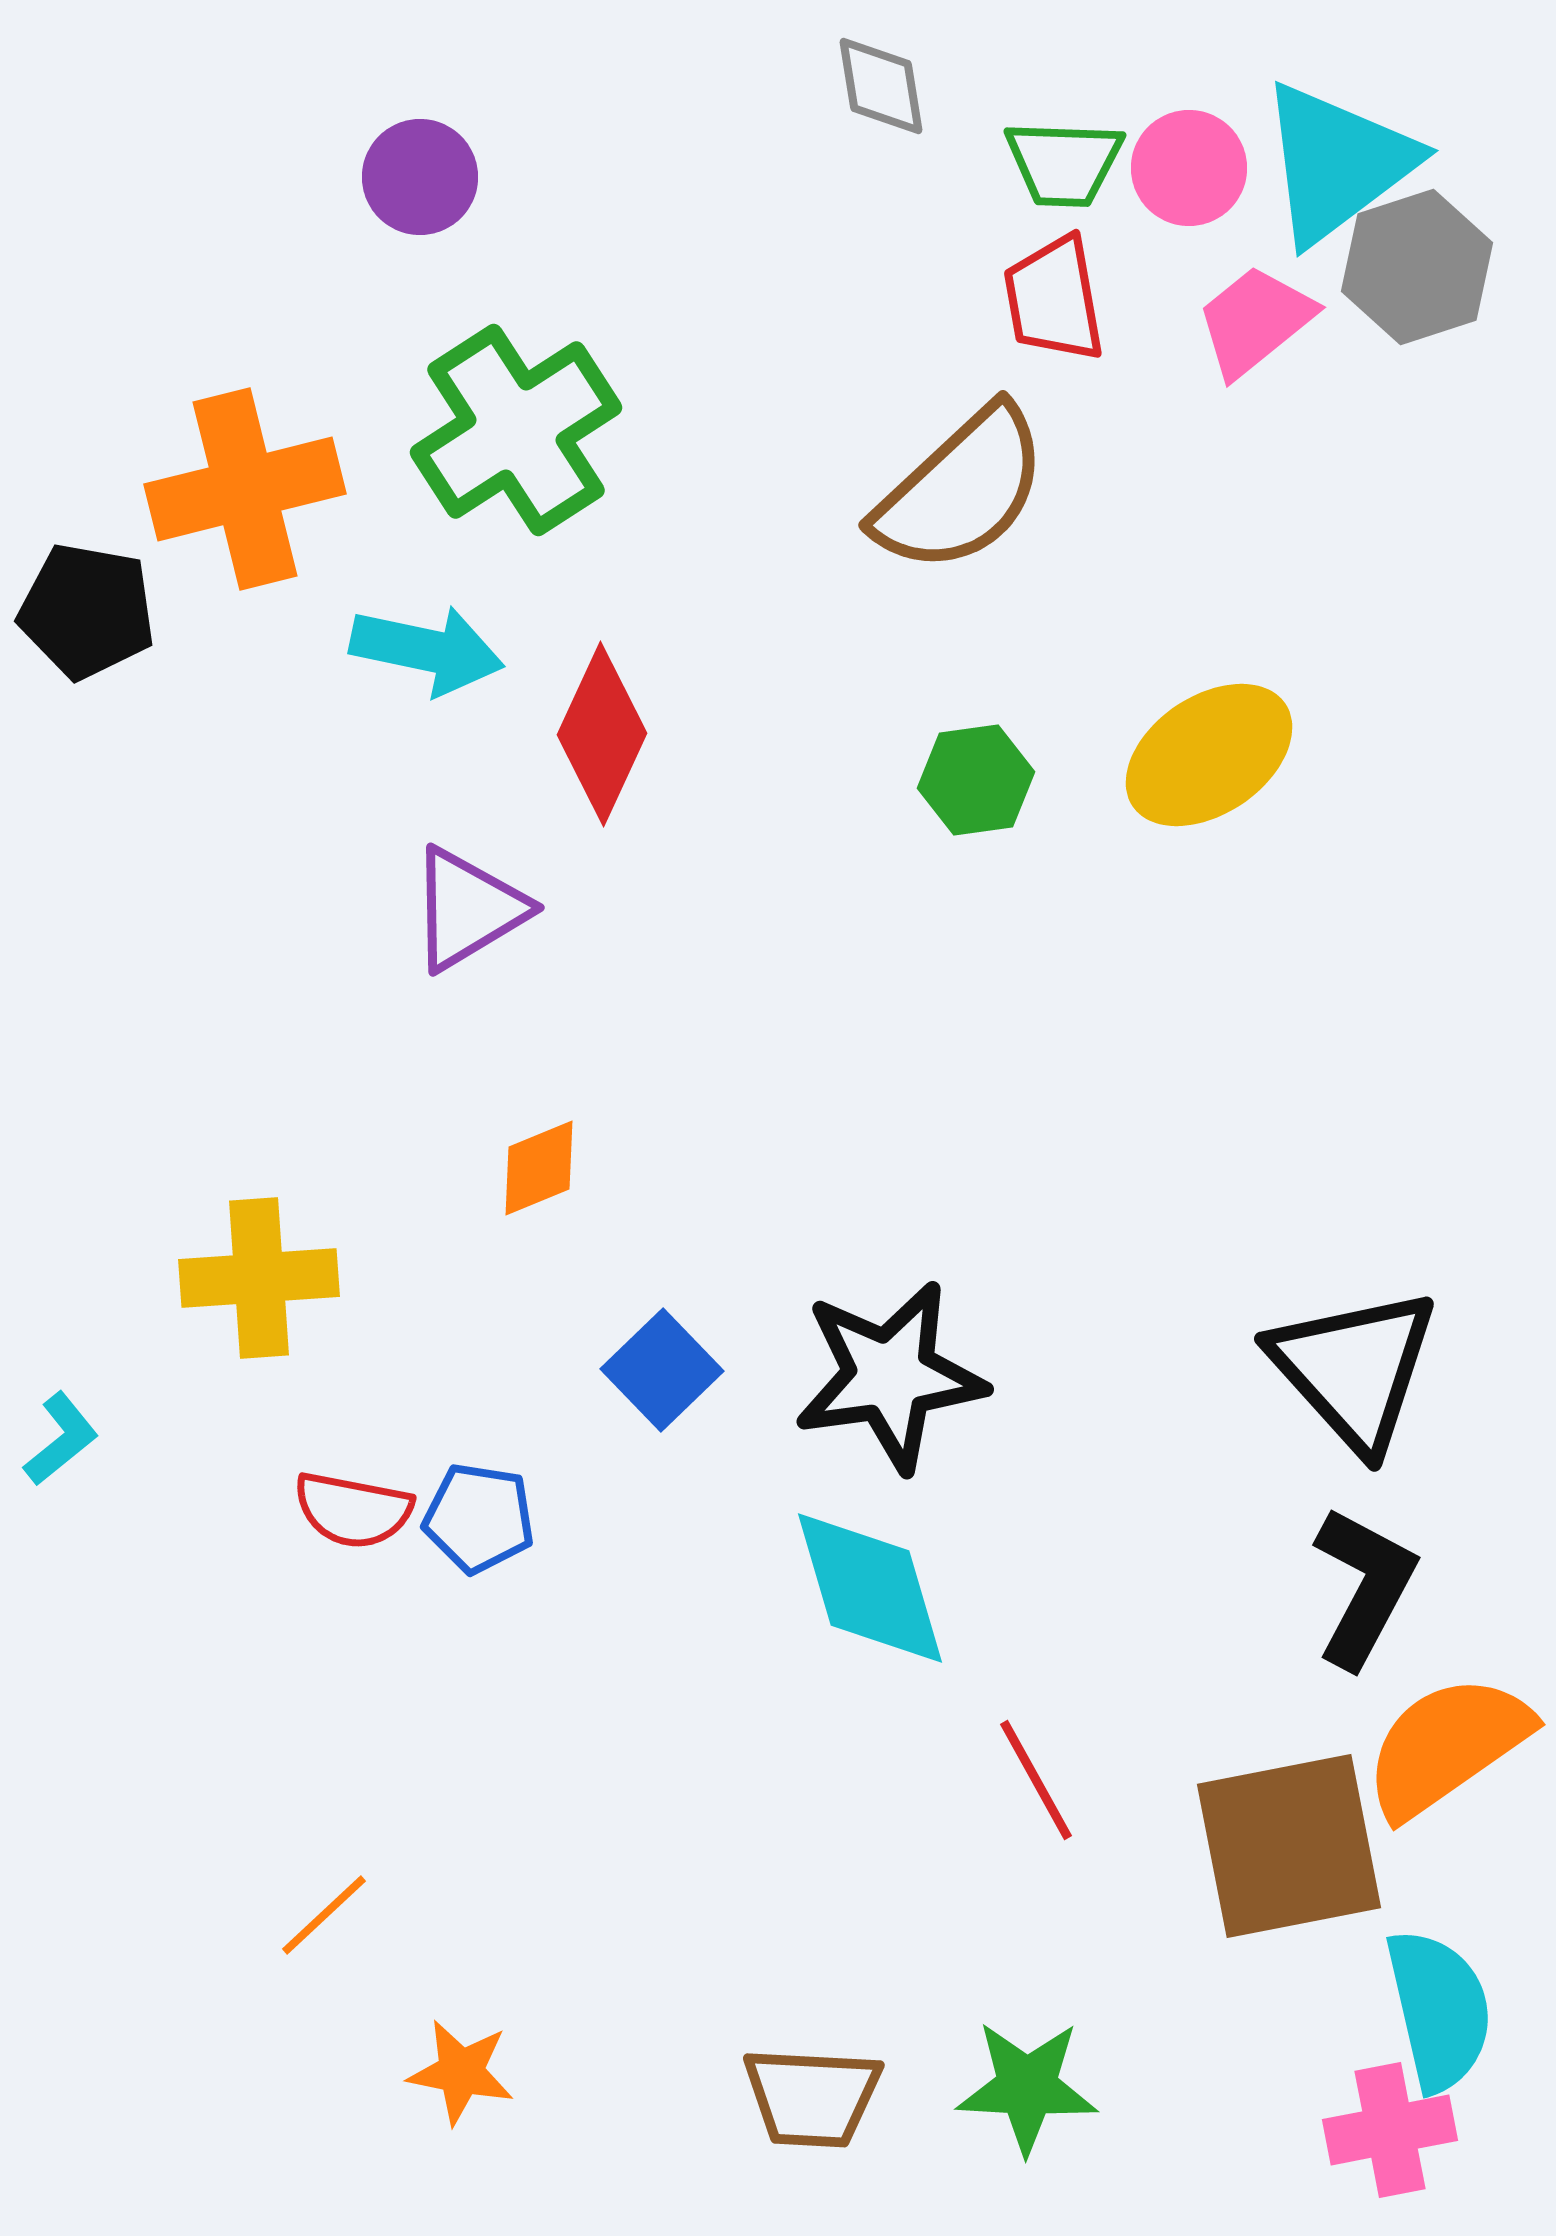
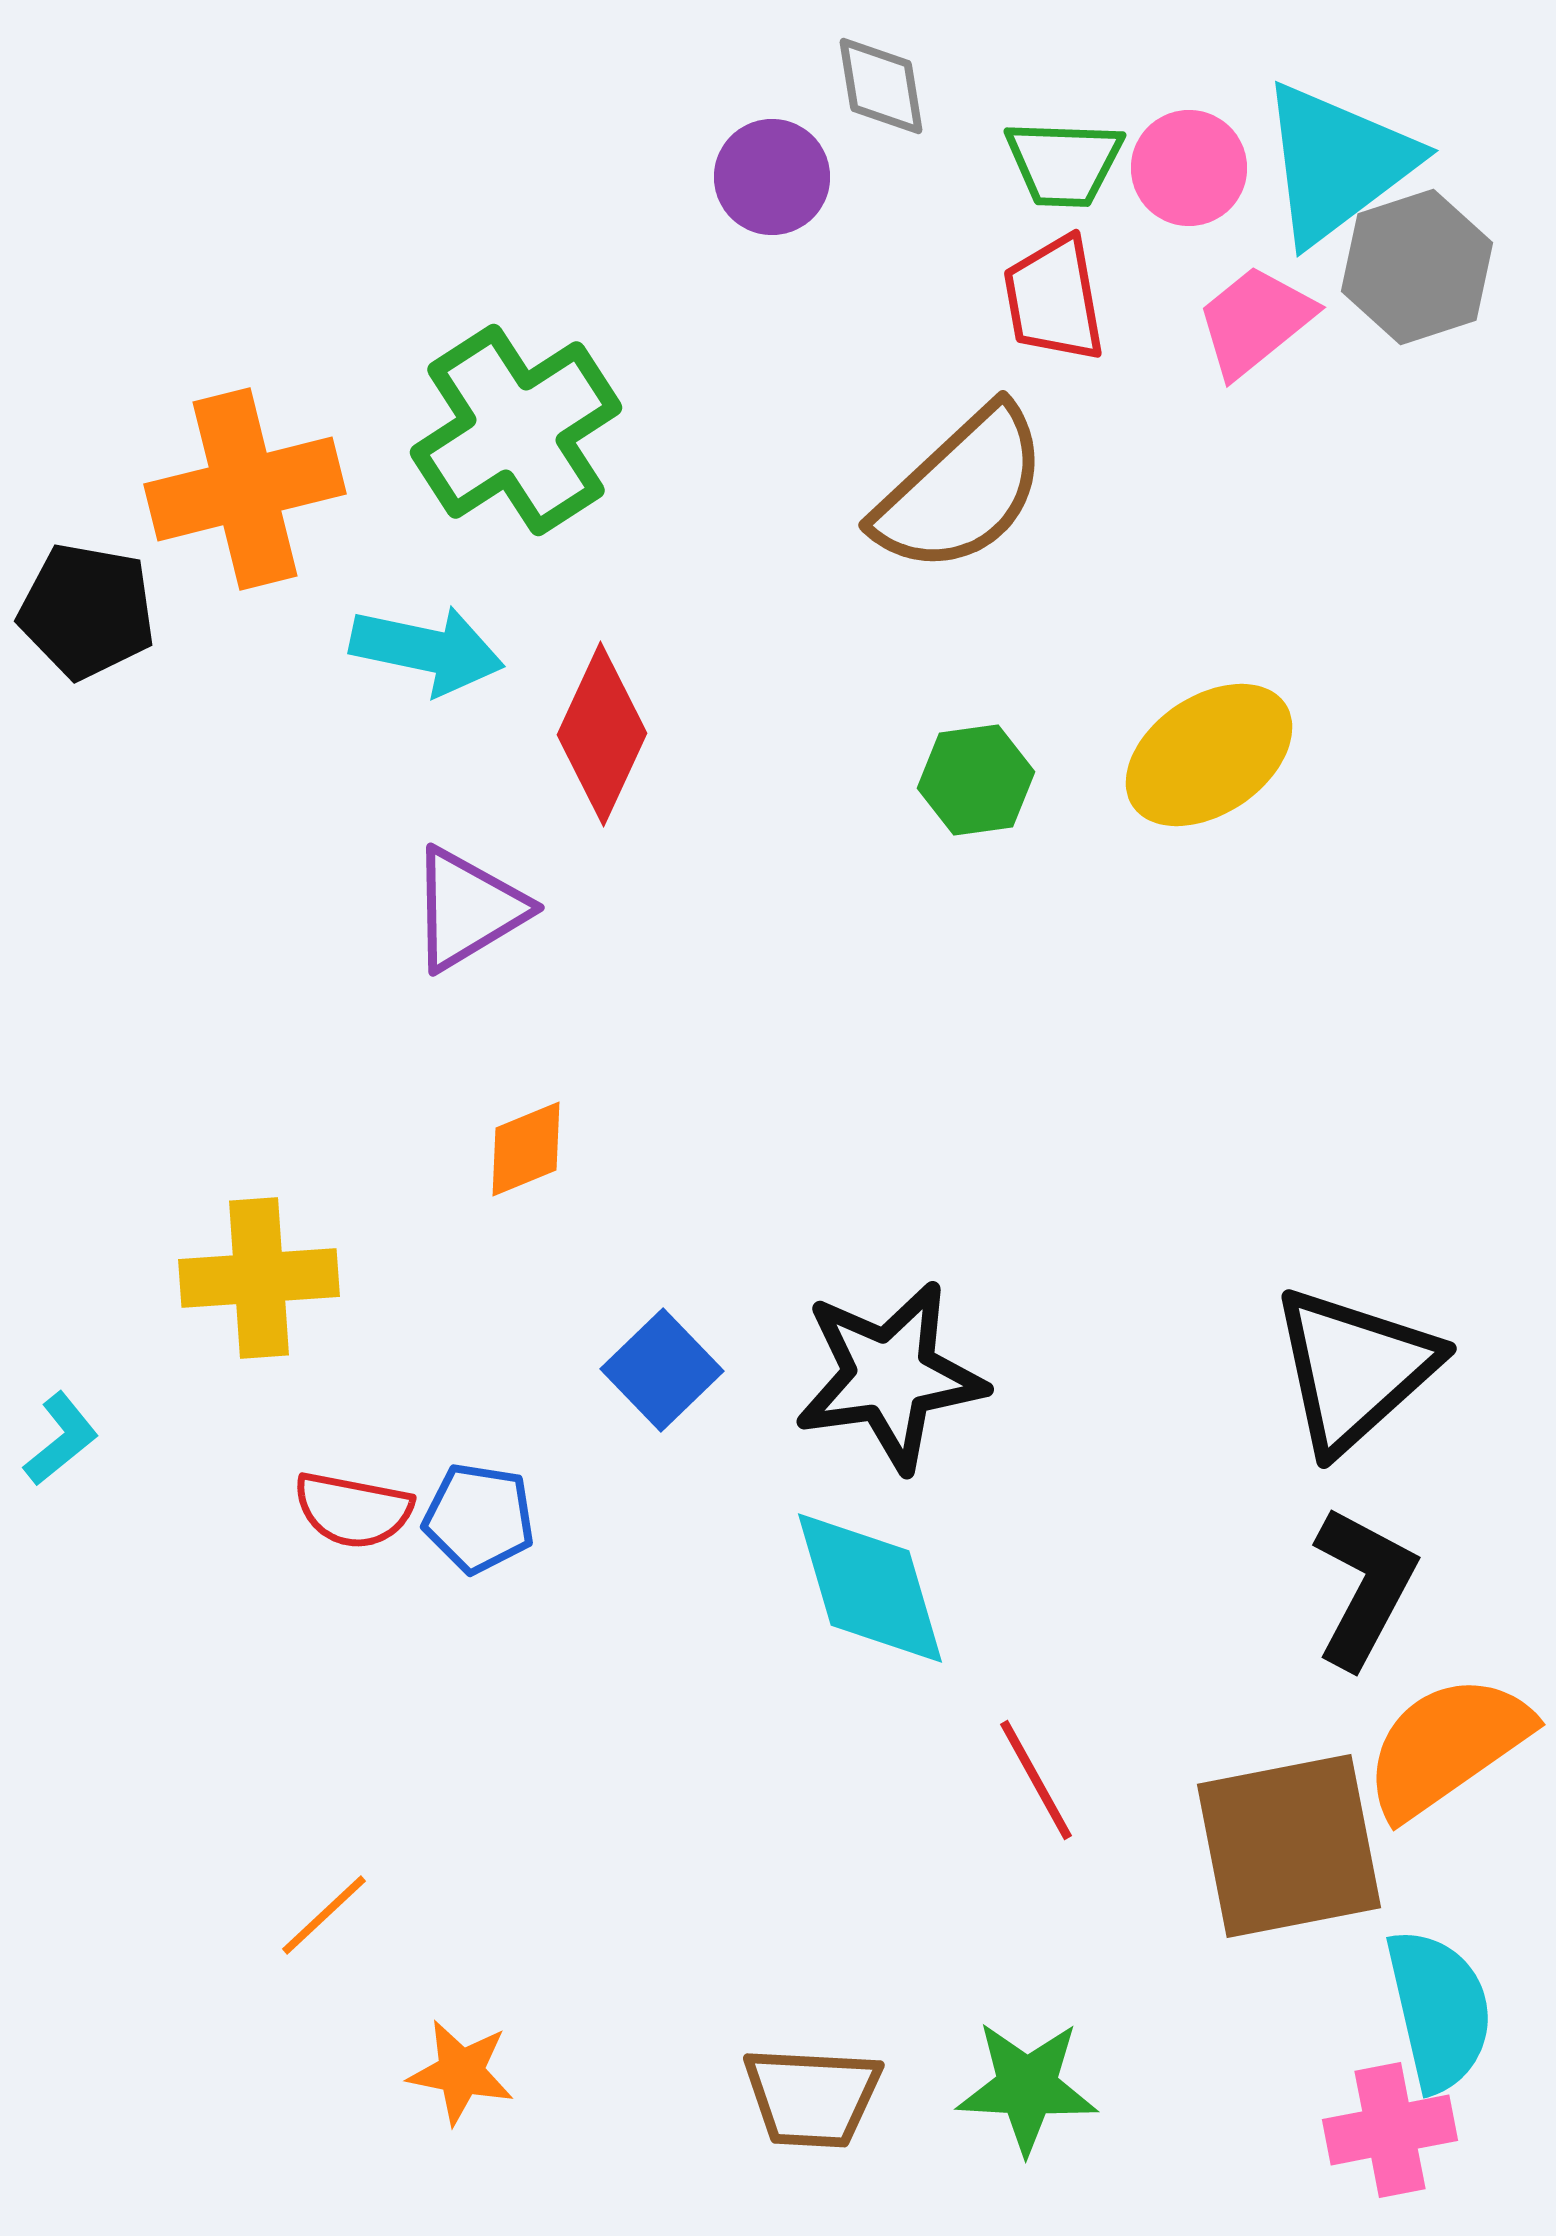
purple circle: moved 352 px right
orange diamond: moved 13 px left, 19 px up
black triangle: rotated 30 degrees clockwise
